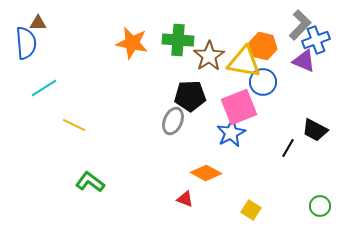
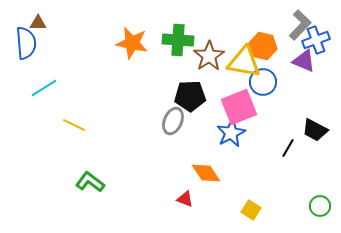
orange diamond: rotated 28 degrees clockwise
